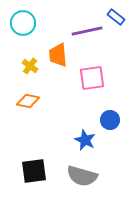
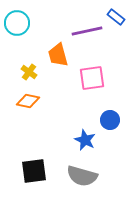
cyan circle: moved 6 px left
orange trapezoid: rotated 10 degrees counterclockwise
yellow cross: moved 1 px left, 6 px down
